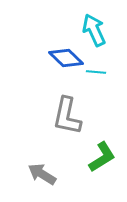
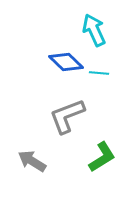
blue diamond: moved 4 px down
cyan line: moved 3 px right, 1 px down
gray L-shape: rotated 57 degrees clockwise
gray arrow: moved 10 px left, 13 px up
